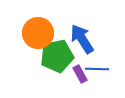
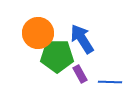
green pentagon: rotated 12 degrees clockwise
blue line: moved 13 px right, 13 px down
